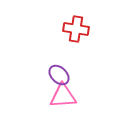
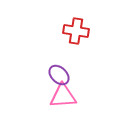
red cross: moved 2 px down
